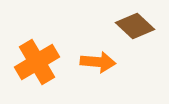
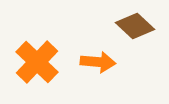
orange cross: rotated 15 degrees counterclockwise
